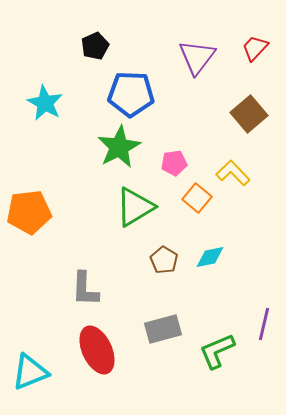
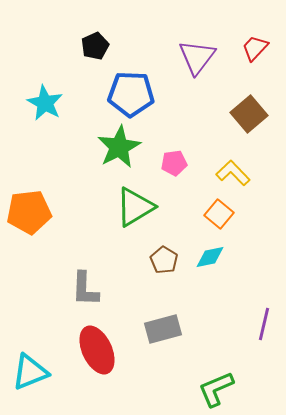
orange square: moved 22 px right, 16 px down
green L-shape: moved 1 px left, 38 px down
